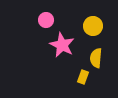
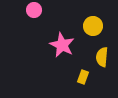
pink circle: moved 12 px left, 10 px up
yellow semicircle: moved 6 px right, 1 px up
